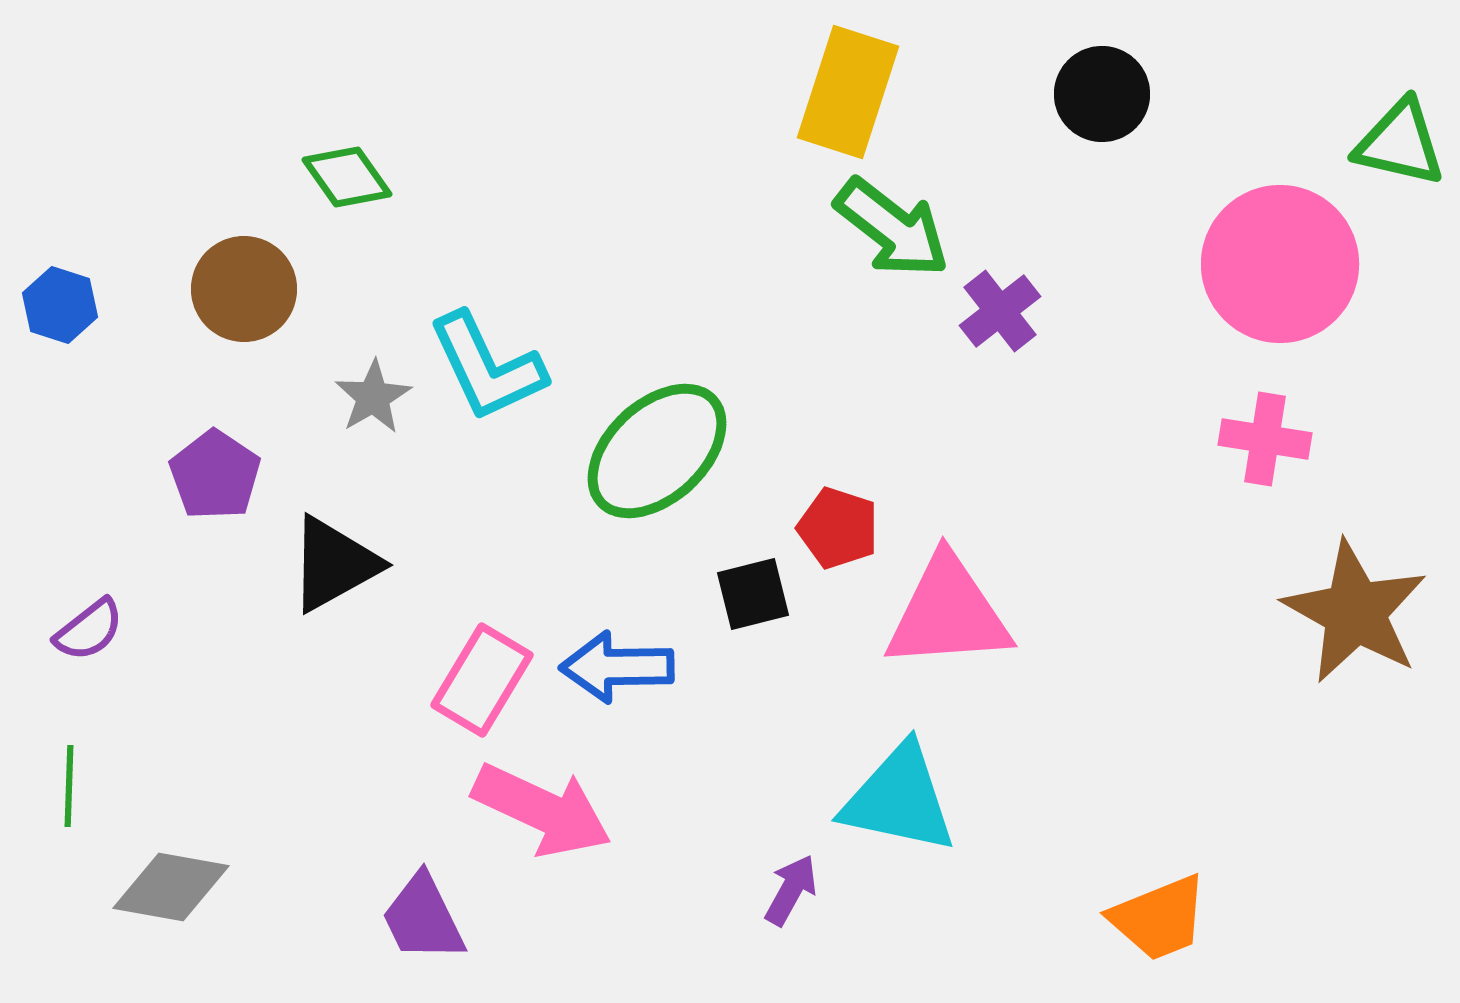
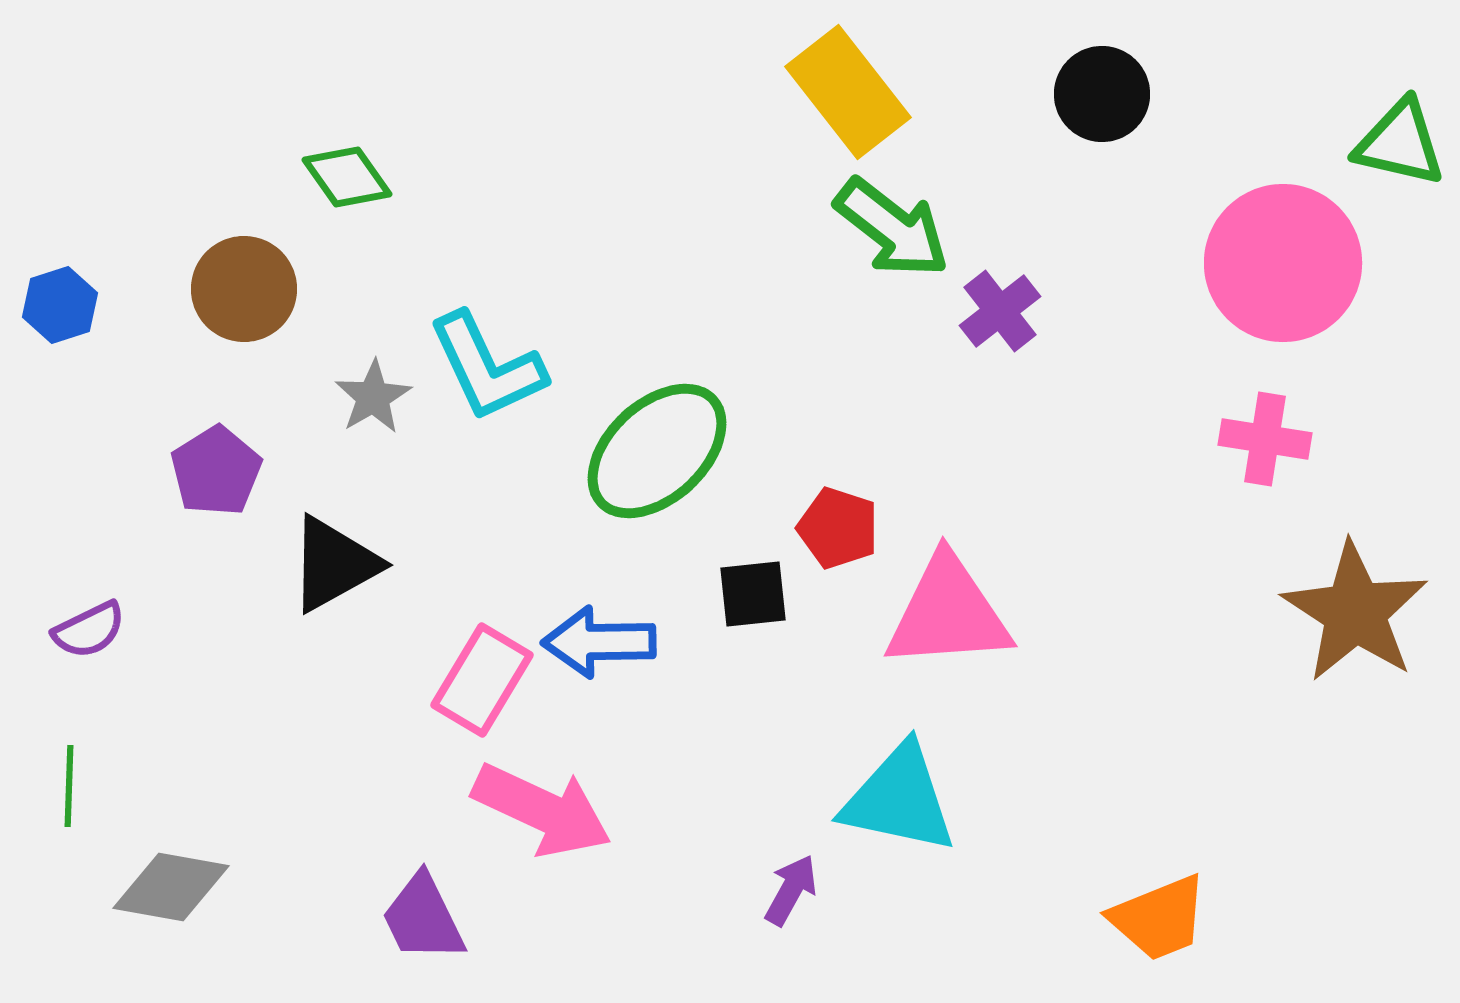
yellow rectangle: rotated 56 degrees counterclockwise
pink circle: moved 3 px right, 1 px up
blue hexagon: rotated 24 degrees clockwise
purple pentagon: moved 1 px right, 4 px up; rotated 6 degrees clockwise
black square: rotated 8 degrees clockwise
brown star: rotated 4 degrees clockwise
purple semicircle: rotated 12 degrees clockwise
blue arrow: moved 18 px left, 25 px up
